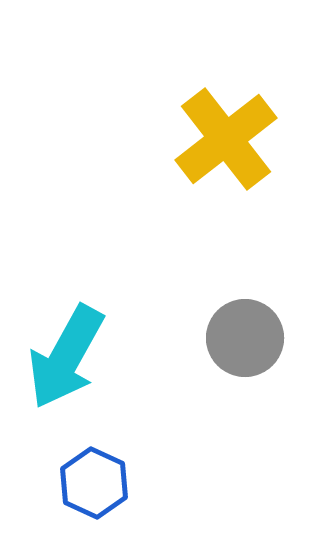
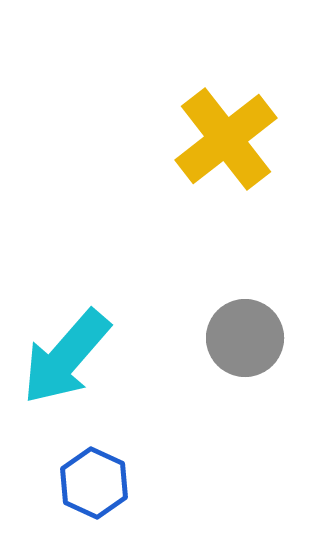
cyan arrow: rotated 12 degrees clockwise
